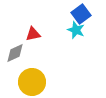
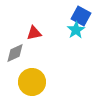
blue square: moved 2 px down; rotated 24 degrees counterclockwise
cyan star: rotated 18 degrees clockwise
red triangle: moved 1 px right, 1 px up
